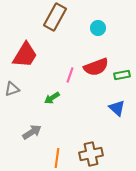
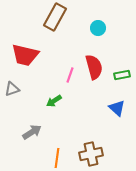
red trapezoid: rotated 72 degrees clockwise
red semicircle: moved 2 px left; rotated 85 degrees counterclockwise
green arrow: moved 2 px right, 3 px down
